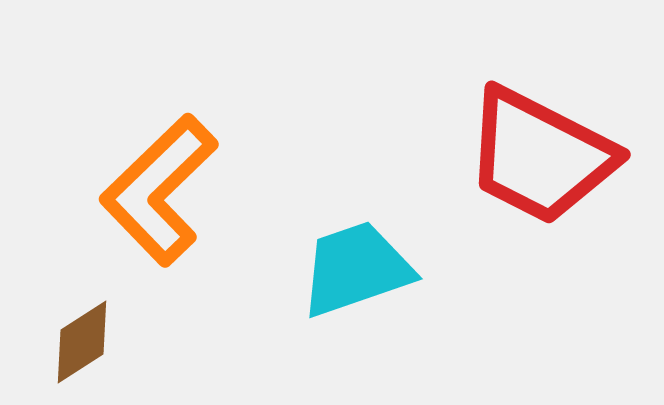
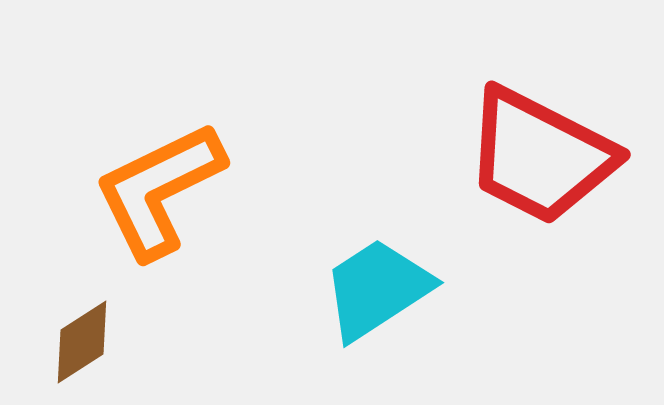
orange L-shape: rotated 18 degrees clockwise
cyan trapezoid: moved 21 px right, 20 px down; rotated 14 degrees counterclockwise
